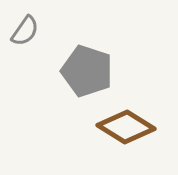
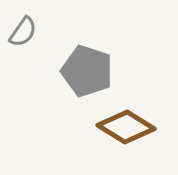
gray semicircle: moved 2 px left, 1 px down
